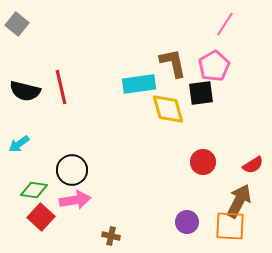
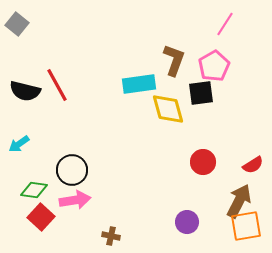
brown L-shape: moved 1 px right, 3 px up; rotated 32 degrees clockwise
red line: moved 4 px left, 2 px up; rotated 16 degrees counterclockwise
orange square: moved 16 px right; rotated 12 degrees counterclockwise
